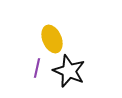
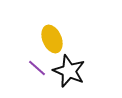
purple line: rotated 60 degrees counterclockwise
